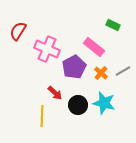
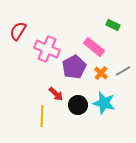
red arrow: moved 1 px right, 1 px down
